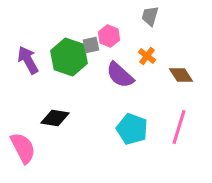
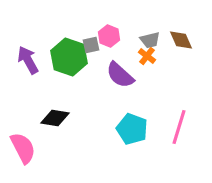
gray trapezoid: moved 24 px down; rotated 120 degrees counterclockwise
brown diamond: moved 35 px up; rotated 10 degrees clockwise
